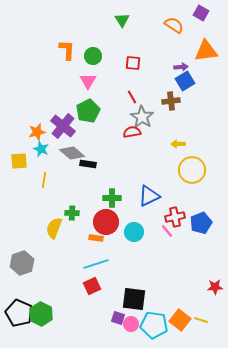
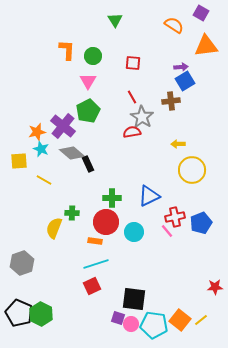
green triangle at (122, 20): moved 7 px left
orange triangle at (206, 51): moved 5 px up
black rectangle at (88, 164): rotated 56 degrees clockwise
yellow line at (44, 180): rotated 70 degrees counterclockwise
orange rectangle at (96, 238): moved 1 px left, 3 px down
yellow line at (201, 320): rotated 56 degrees counterclockwise
